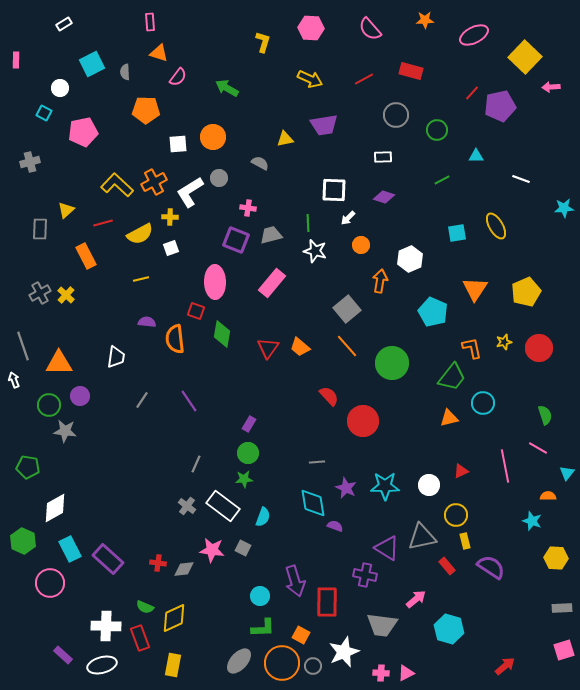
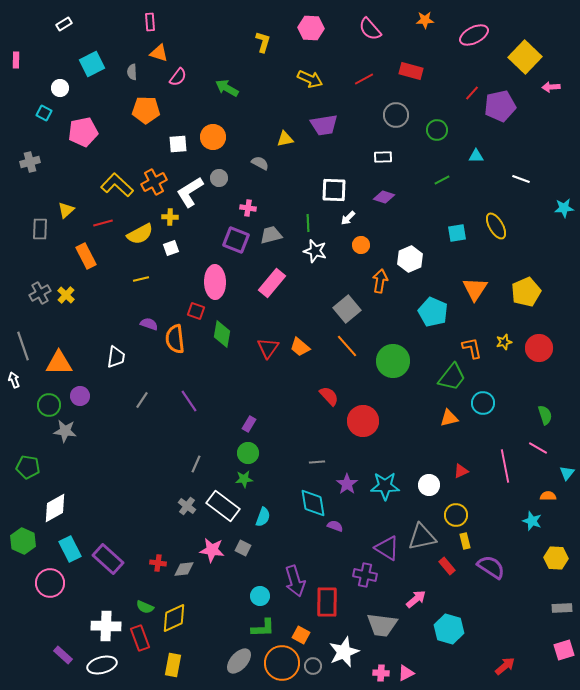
gray semicircle at (125, 72): moved 7 px right
purple semicircle at (147, 322): moved 2 px right, 2 px down; rotated 12 degrees clockwise
green circle at (392, 363): moved 1 px right, 2 px up
purple star at (346, 488): moved 1 px right, 4 px up; rotated 10 degrees clockwise
